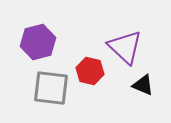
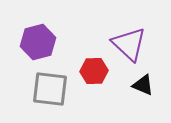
purple triangle: moved 4 px right, 3 px up
red hexagon: moved 4 px right; rotated 16 degrees counterclockwise
gray square: moved 1 px left, 1 px down
